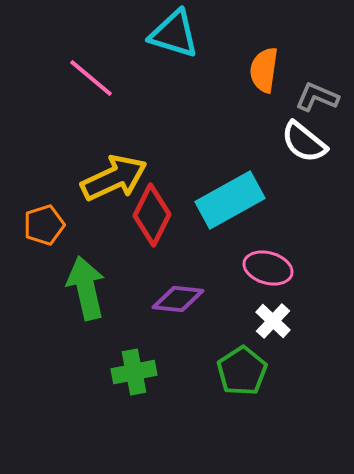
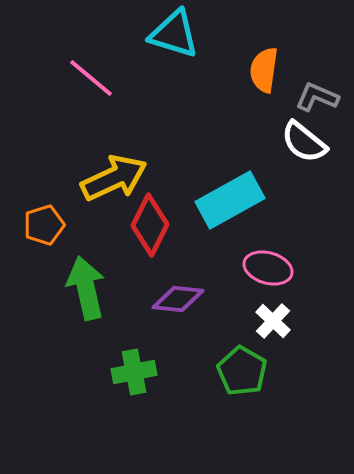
red diamond: moved 2 px left, 10 px down
green pentagon: rotated 9 degrees counterclockwise
